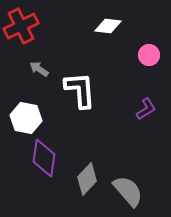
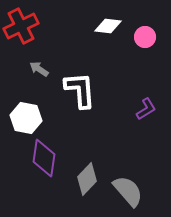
pink circle: moved 4 px left, 18 px up
